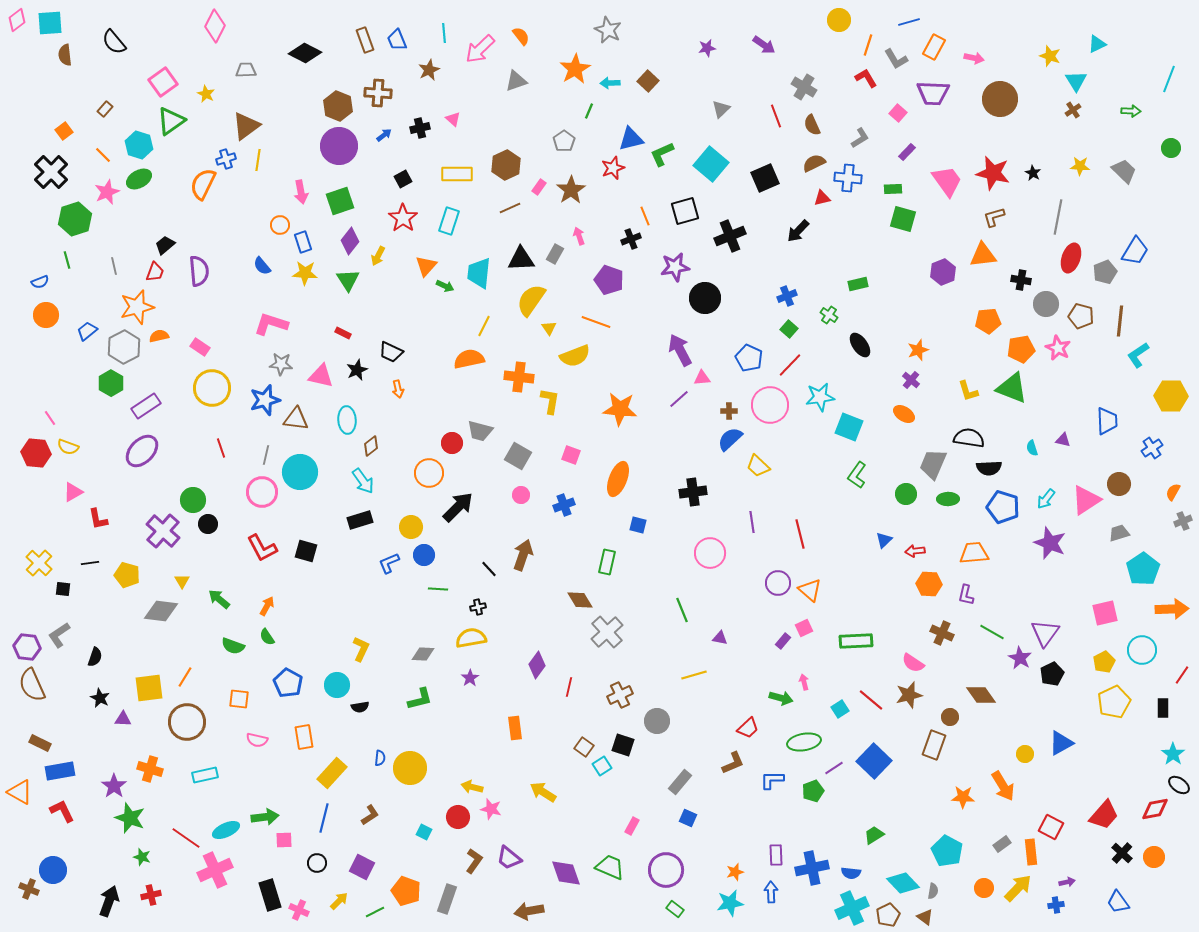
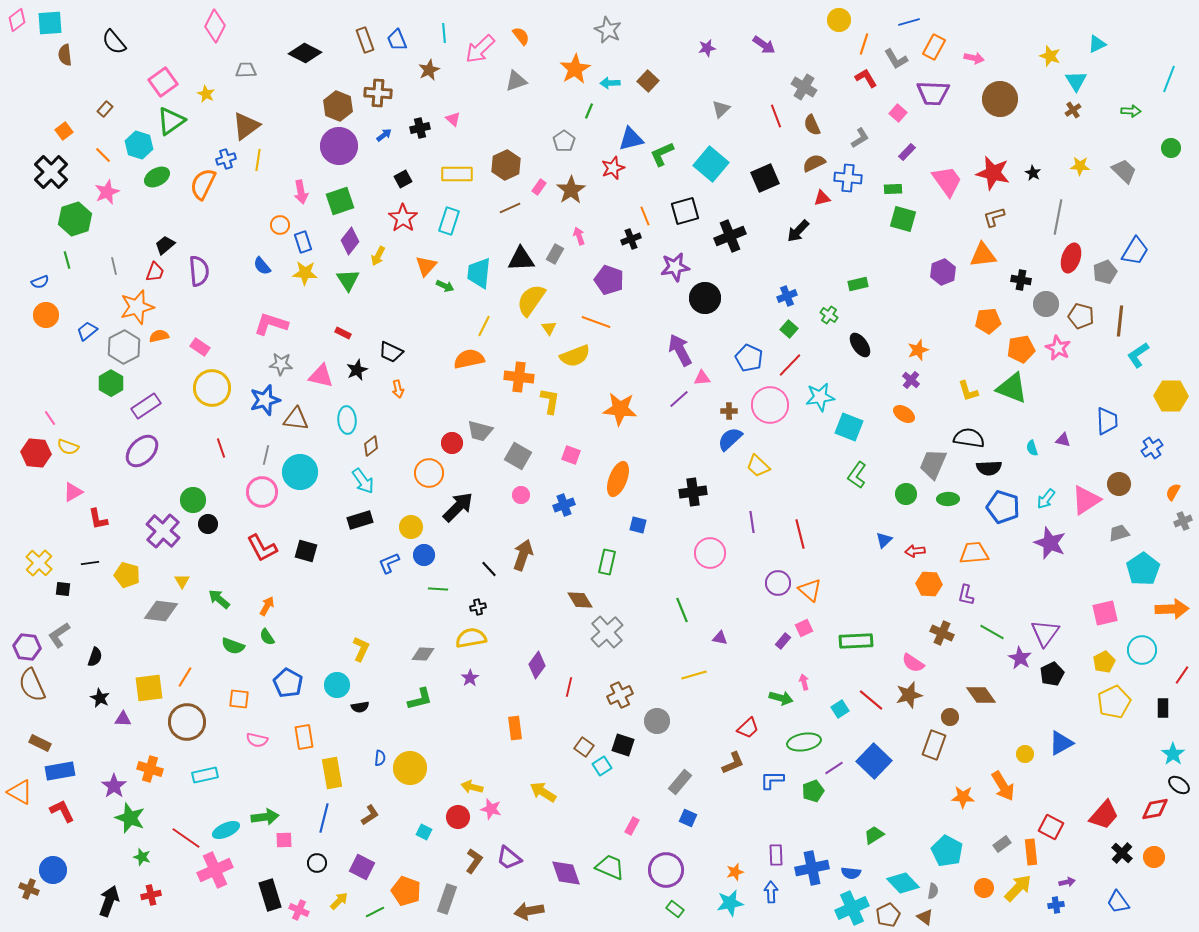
orange line at (868, 45): moved 4 px left, 1 px up
green ellipse at (139, 179): moved 18 px right, 2 px up
yellow rectangle at (332, 773): rotated 52 degrees counterclockwise
